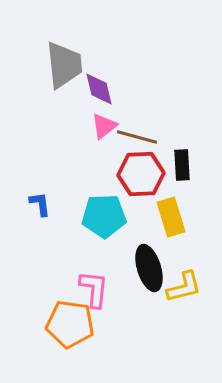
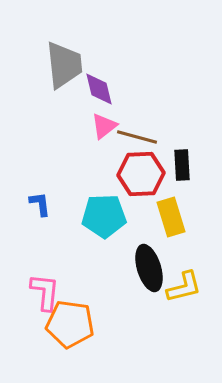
pink L-shape: moved 49 px left, 3 px down
